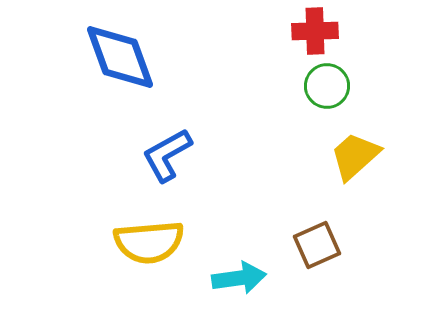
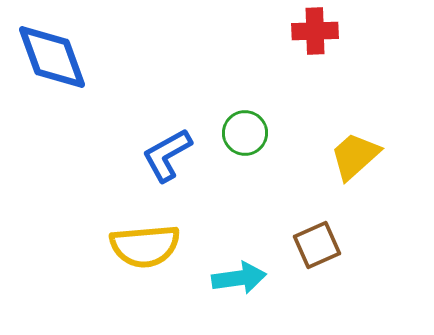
blue diamond: moved 68 px left
green circle: moved 82 px left, 47 px down
yellow semicircle: moved 4 px left, 4 px down
